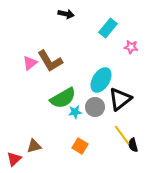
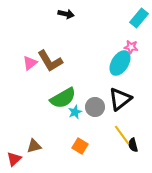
cyan rectangle: moved 31 px right, 10 px up
cyan ellipse: moved 19 px right, 17 px up
cyan star: rotated 16 degrees counterclockwise
